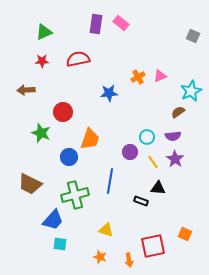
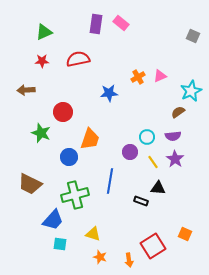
yellow triangle: moved 13 px left, 4 px down
red square: rotated 20 degrees counterclockwise
